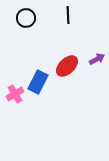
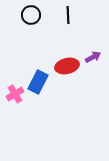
black circle: moved 5 px right, 3 px up
purple arrow: moved 4 px left, 2 px up
red ellipse: rotated 30 degrees clockwise
